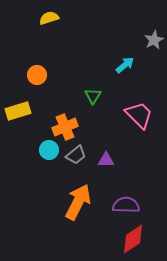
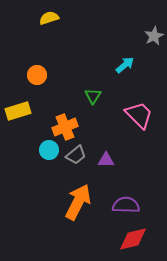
gray star: moved 4 px up
red diamond: rotated 20 degrees clockwise
